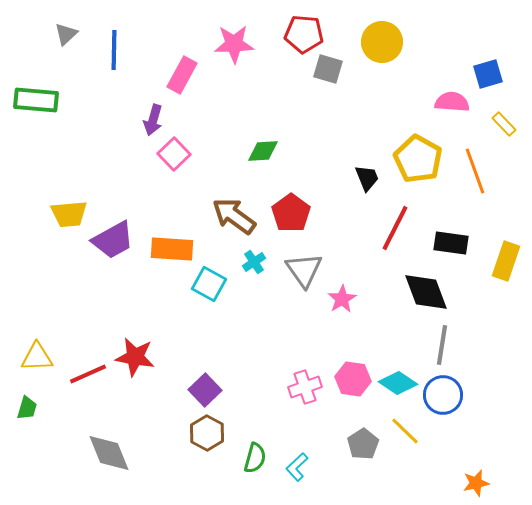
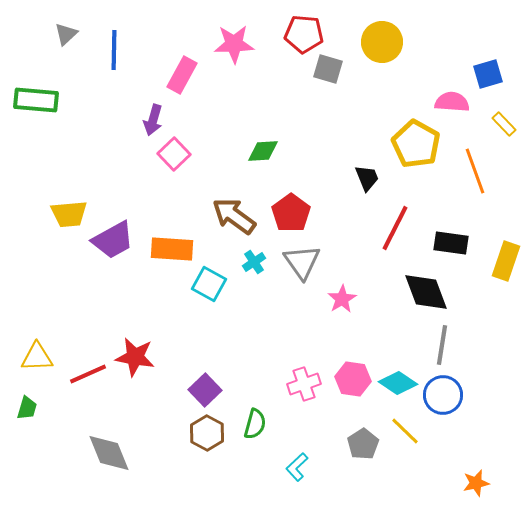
yellow pentagon at (418, 159): moved 2 px left, 15 px up
gray triangle at (304, 270): moved 2 px left, 8 px up
pink cross at (305, 387): moved 1 px left, 3 px up
green semicircle at (255, 458): moved 34 px up
